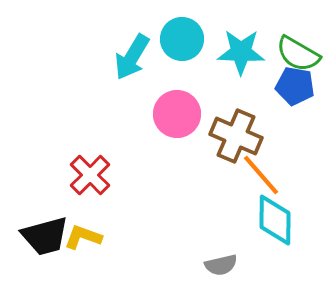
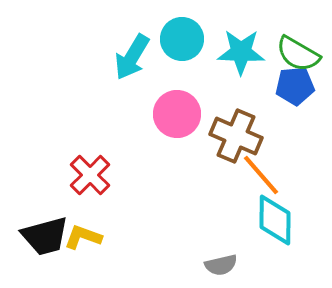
blue pentagon: rotated 15 degrees counterclockwise
